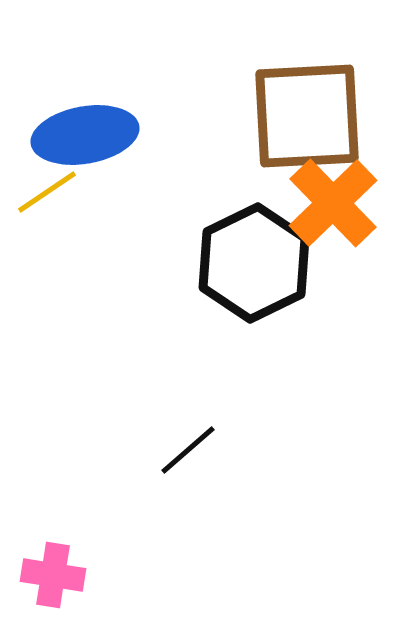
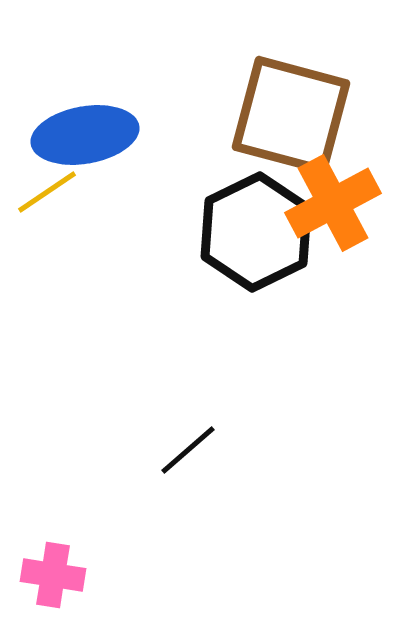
brown square: moved 16 px left, 1 px up; rotated 18 degrees clockwise
orange cross: rotated 16 degrees clockwise
black hexagon: moved 2 px right, 31 px up
